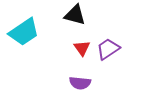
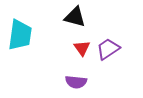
black triangle: moved 2 px down
cyan trapezoid: moved 4 px left, 3 px down; rotated 48 degrees counterclockwise
purple semicircle: moved 4 px left, 1 px up
